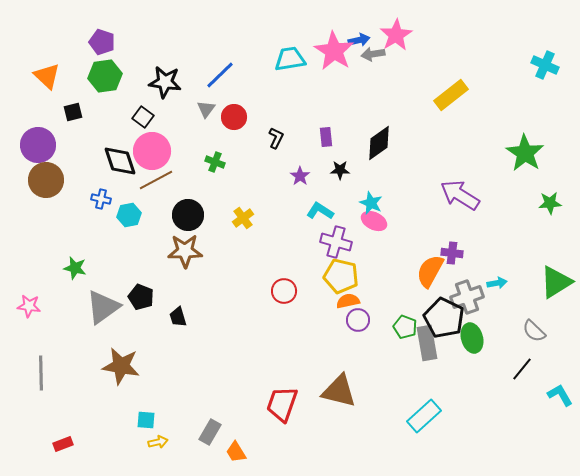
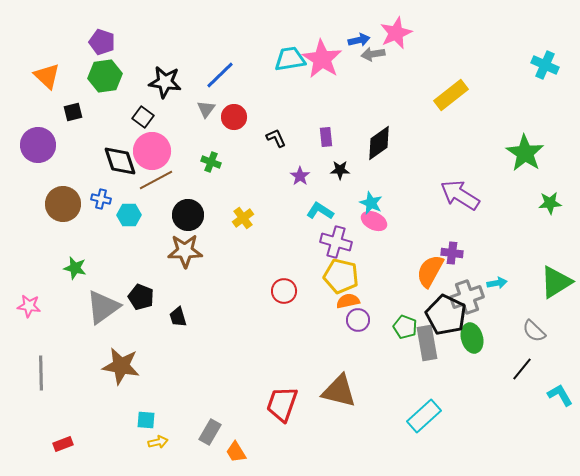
pink star at (396, 35): moved 2 px up; rotated 8 degrees clockwise
pink star at (334, 51): moved 12 px left, 8 px down
black L-shape at (276, 138): rotated 50 degrees counterclockwise
green cross at (215, 162): moved 4 px left
brown circle at (46, 180): moved 17 px right, 24 px down
cyan hexagon at (129, 215): rotated 10 degrees clockwise
black pentagon at (444, 318): moved 2 px right, 3 px up
